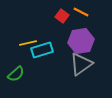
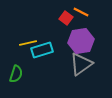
red square: moved 4 px right, 2 px down
green semicircle: rotated 30 degrees counterclockwise
